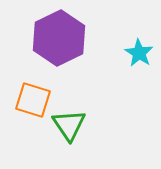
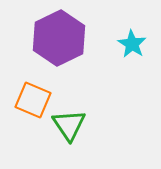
cyan star: moved 7 px left, 9 px up
orange square: rotated 6 degrees clockwise
